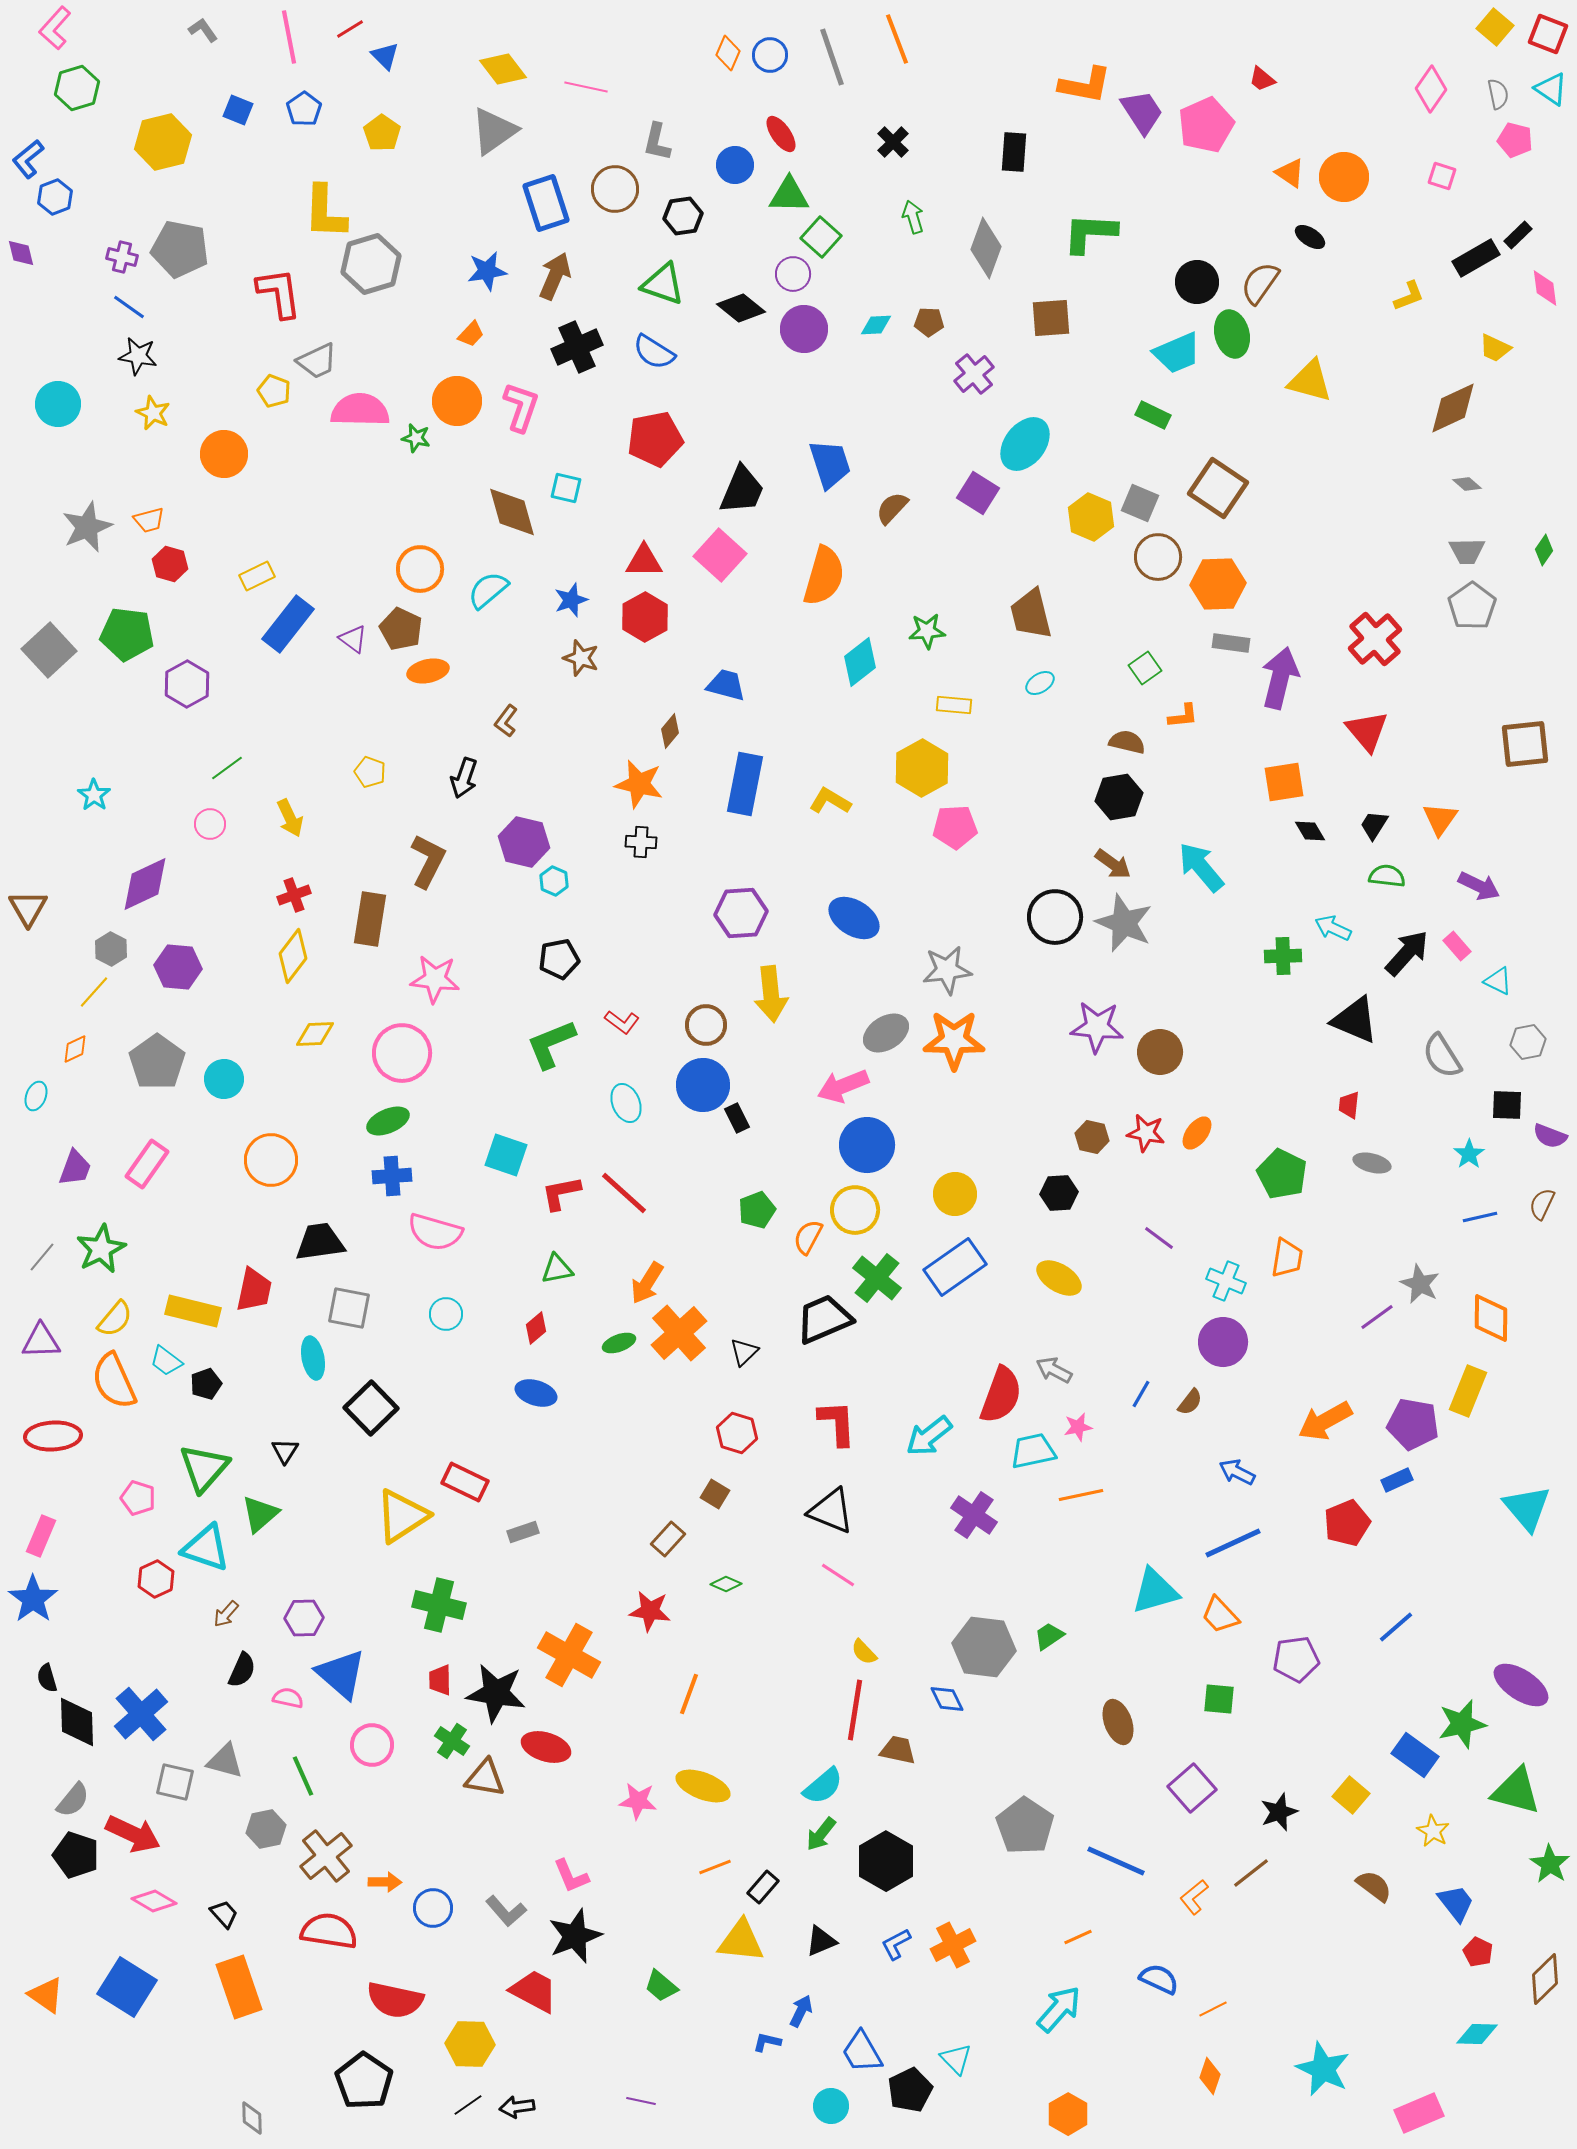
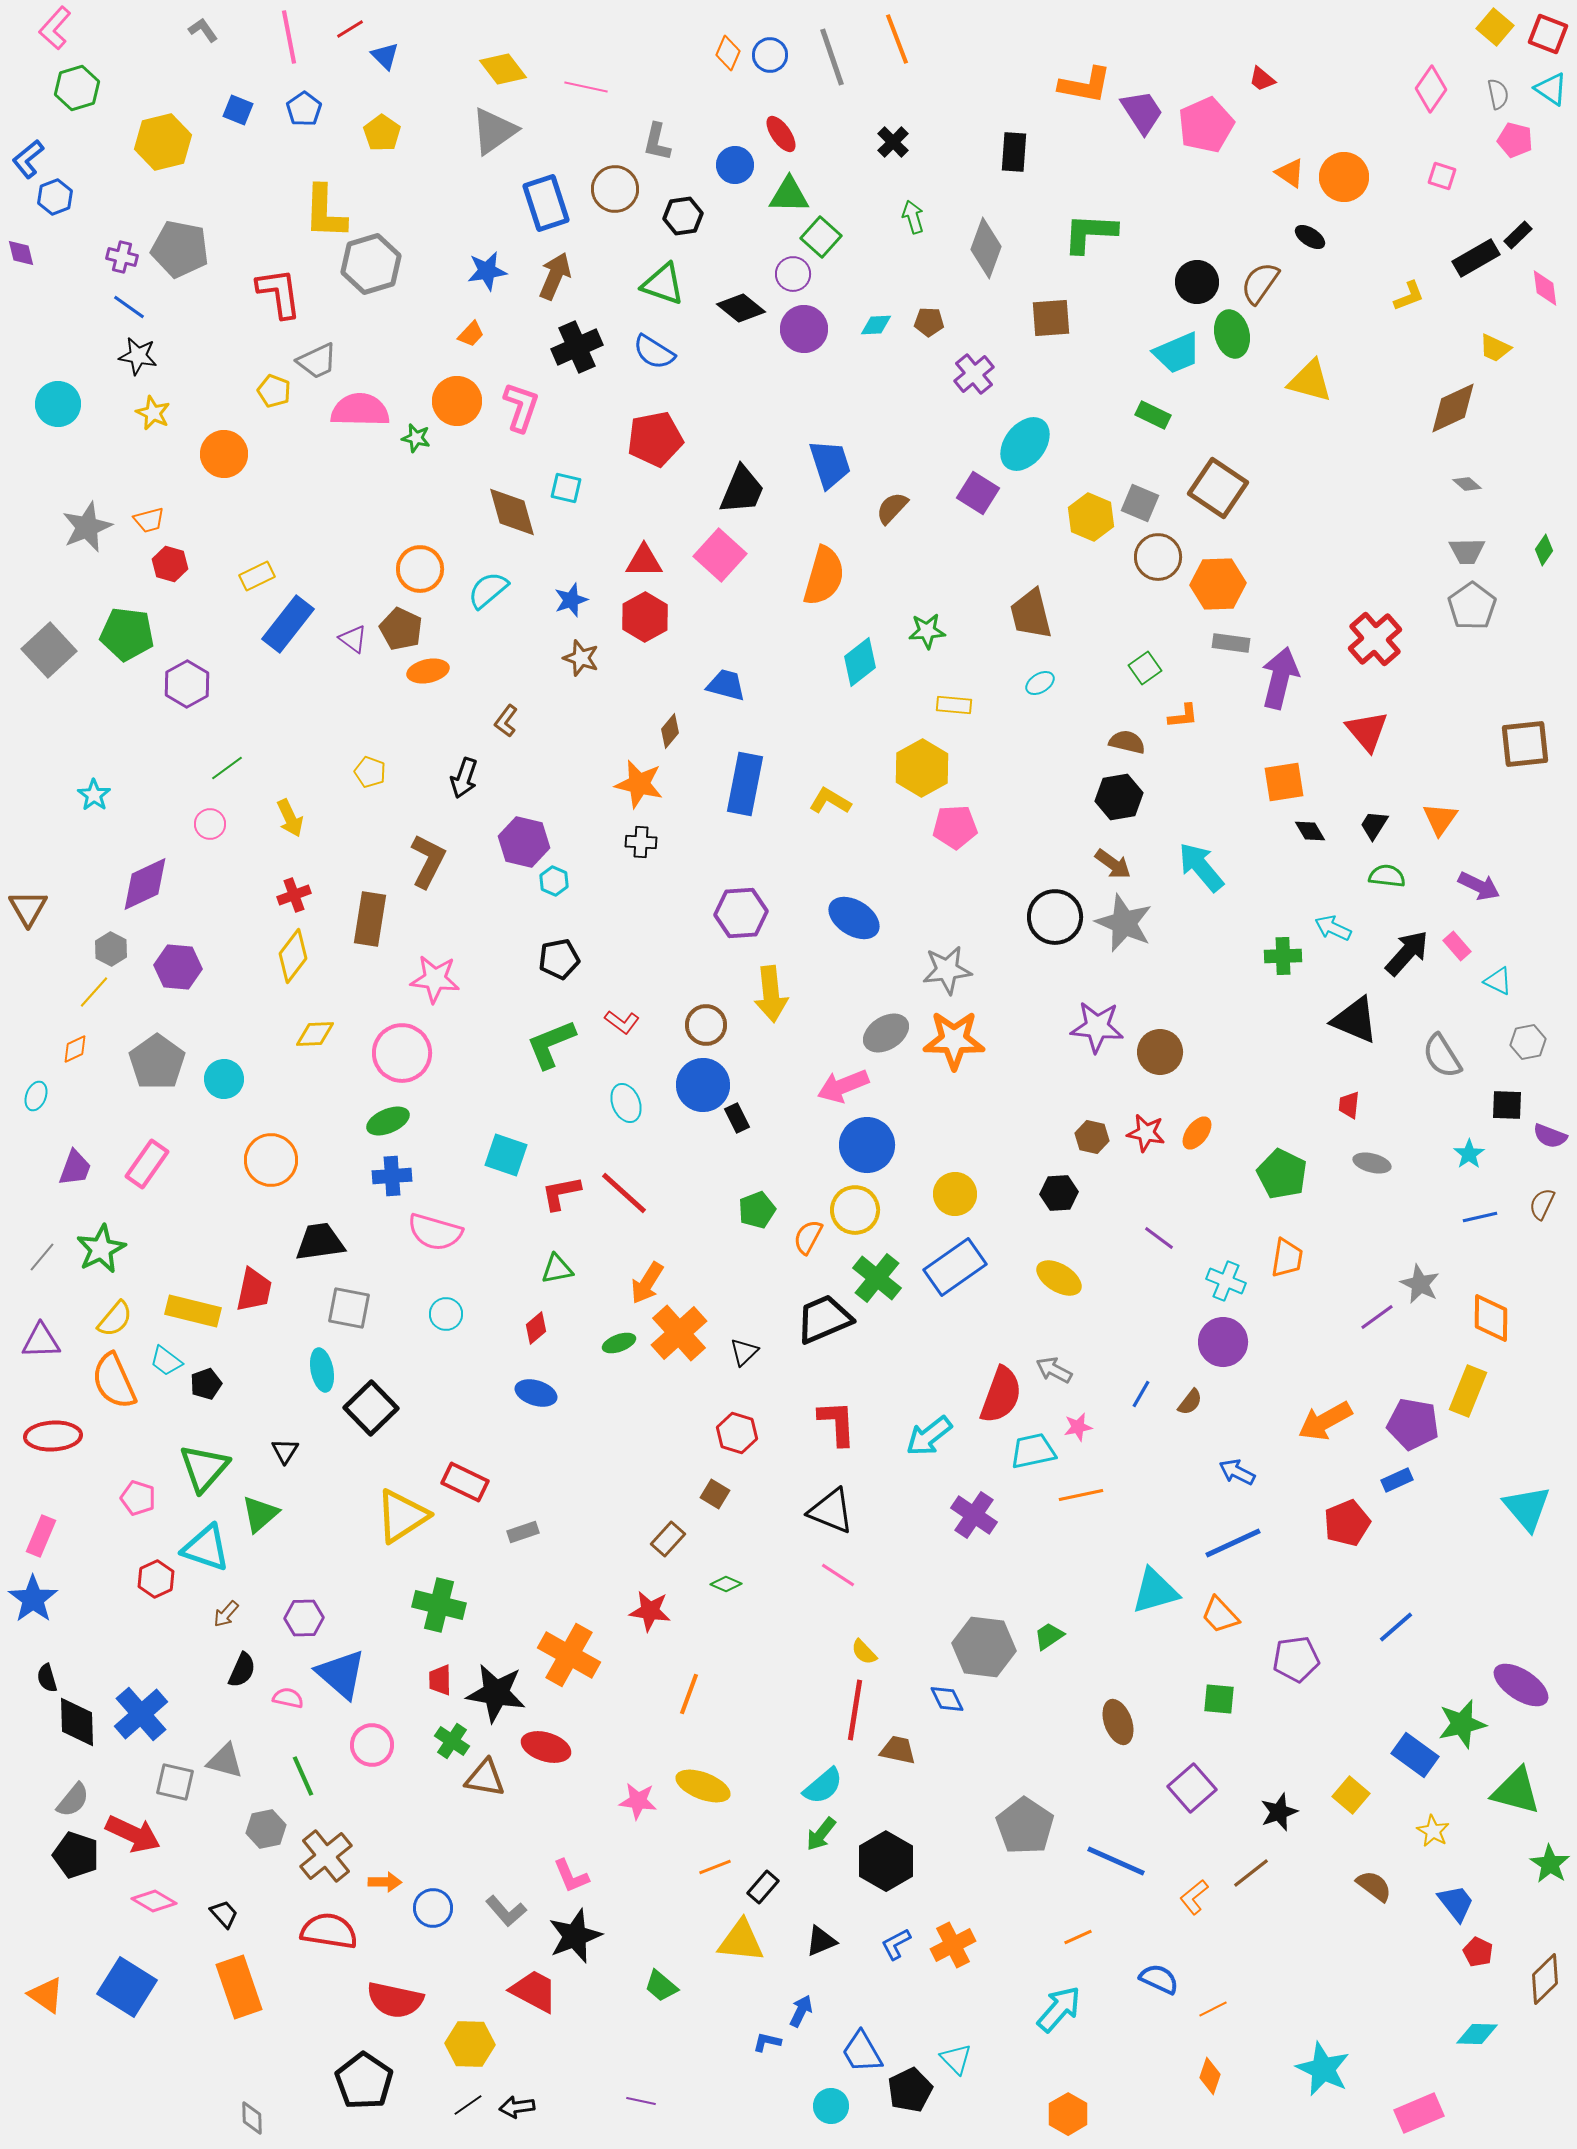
cyan ellipse at (313, 1358): moved 9 px right, 12 px down
